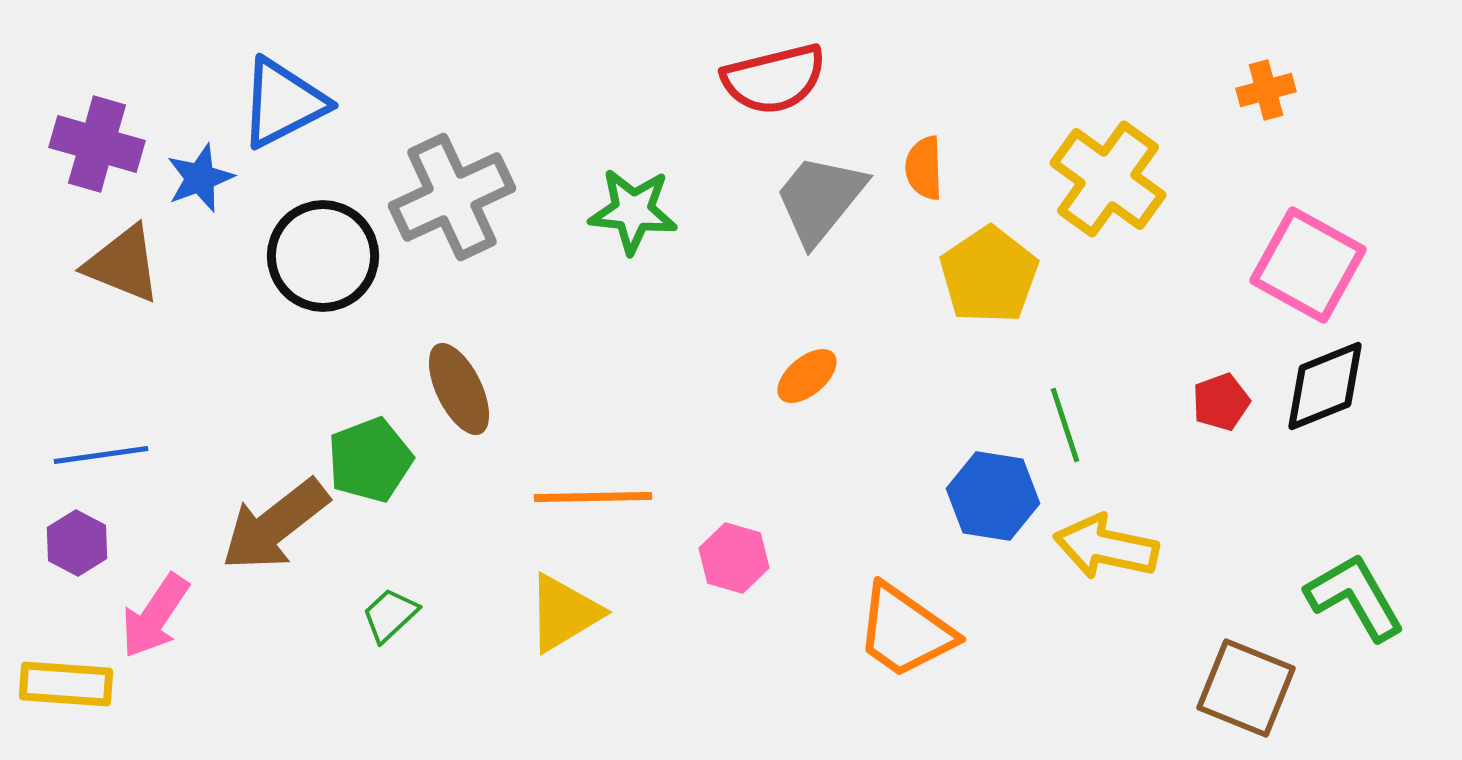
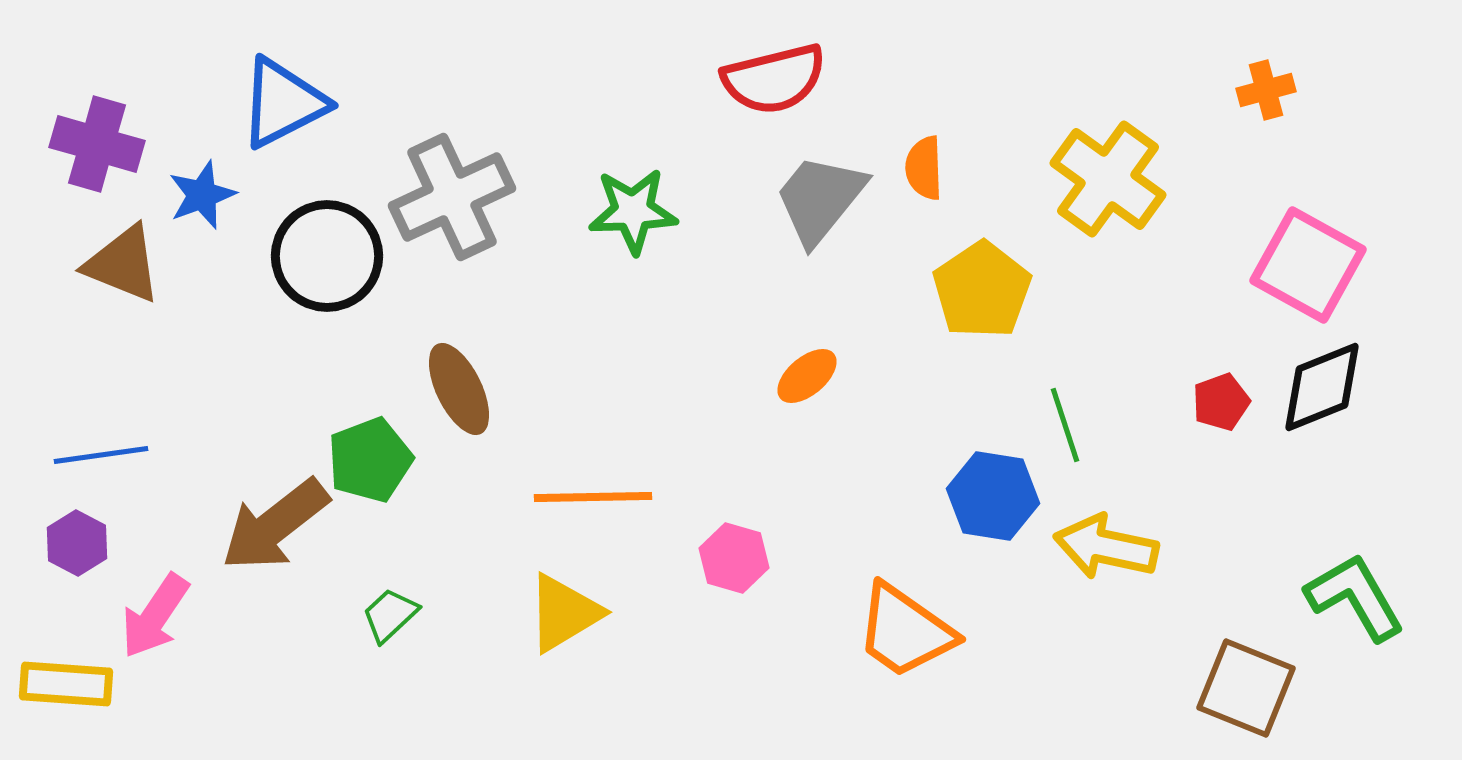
blue star: moved 2 px right, 17 px down
green star: rotated 8 degrees counterclockwise
black circle: moved 4 px right
yellow pentagon: moved 7 px left, 15 px down
black diamond: moved 3 px left, 1 px down
